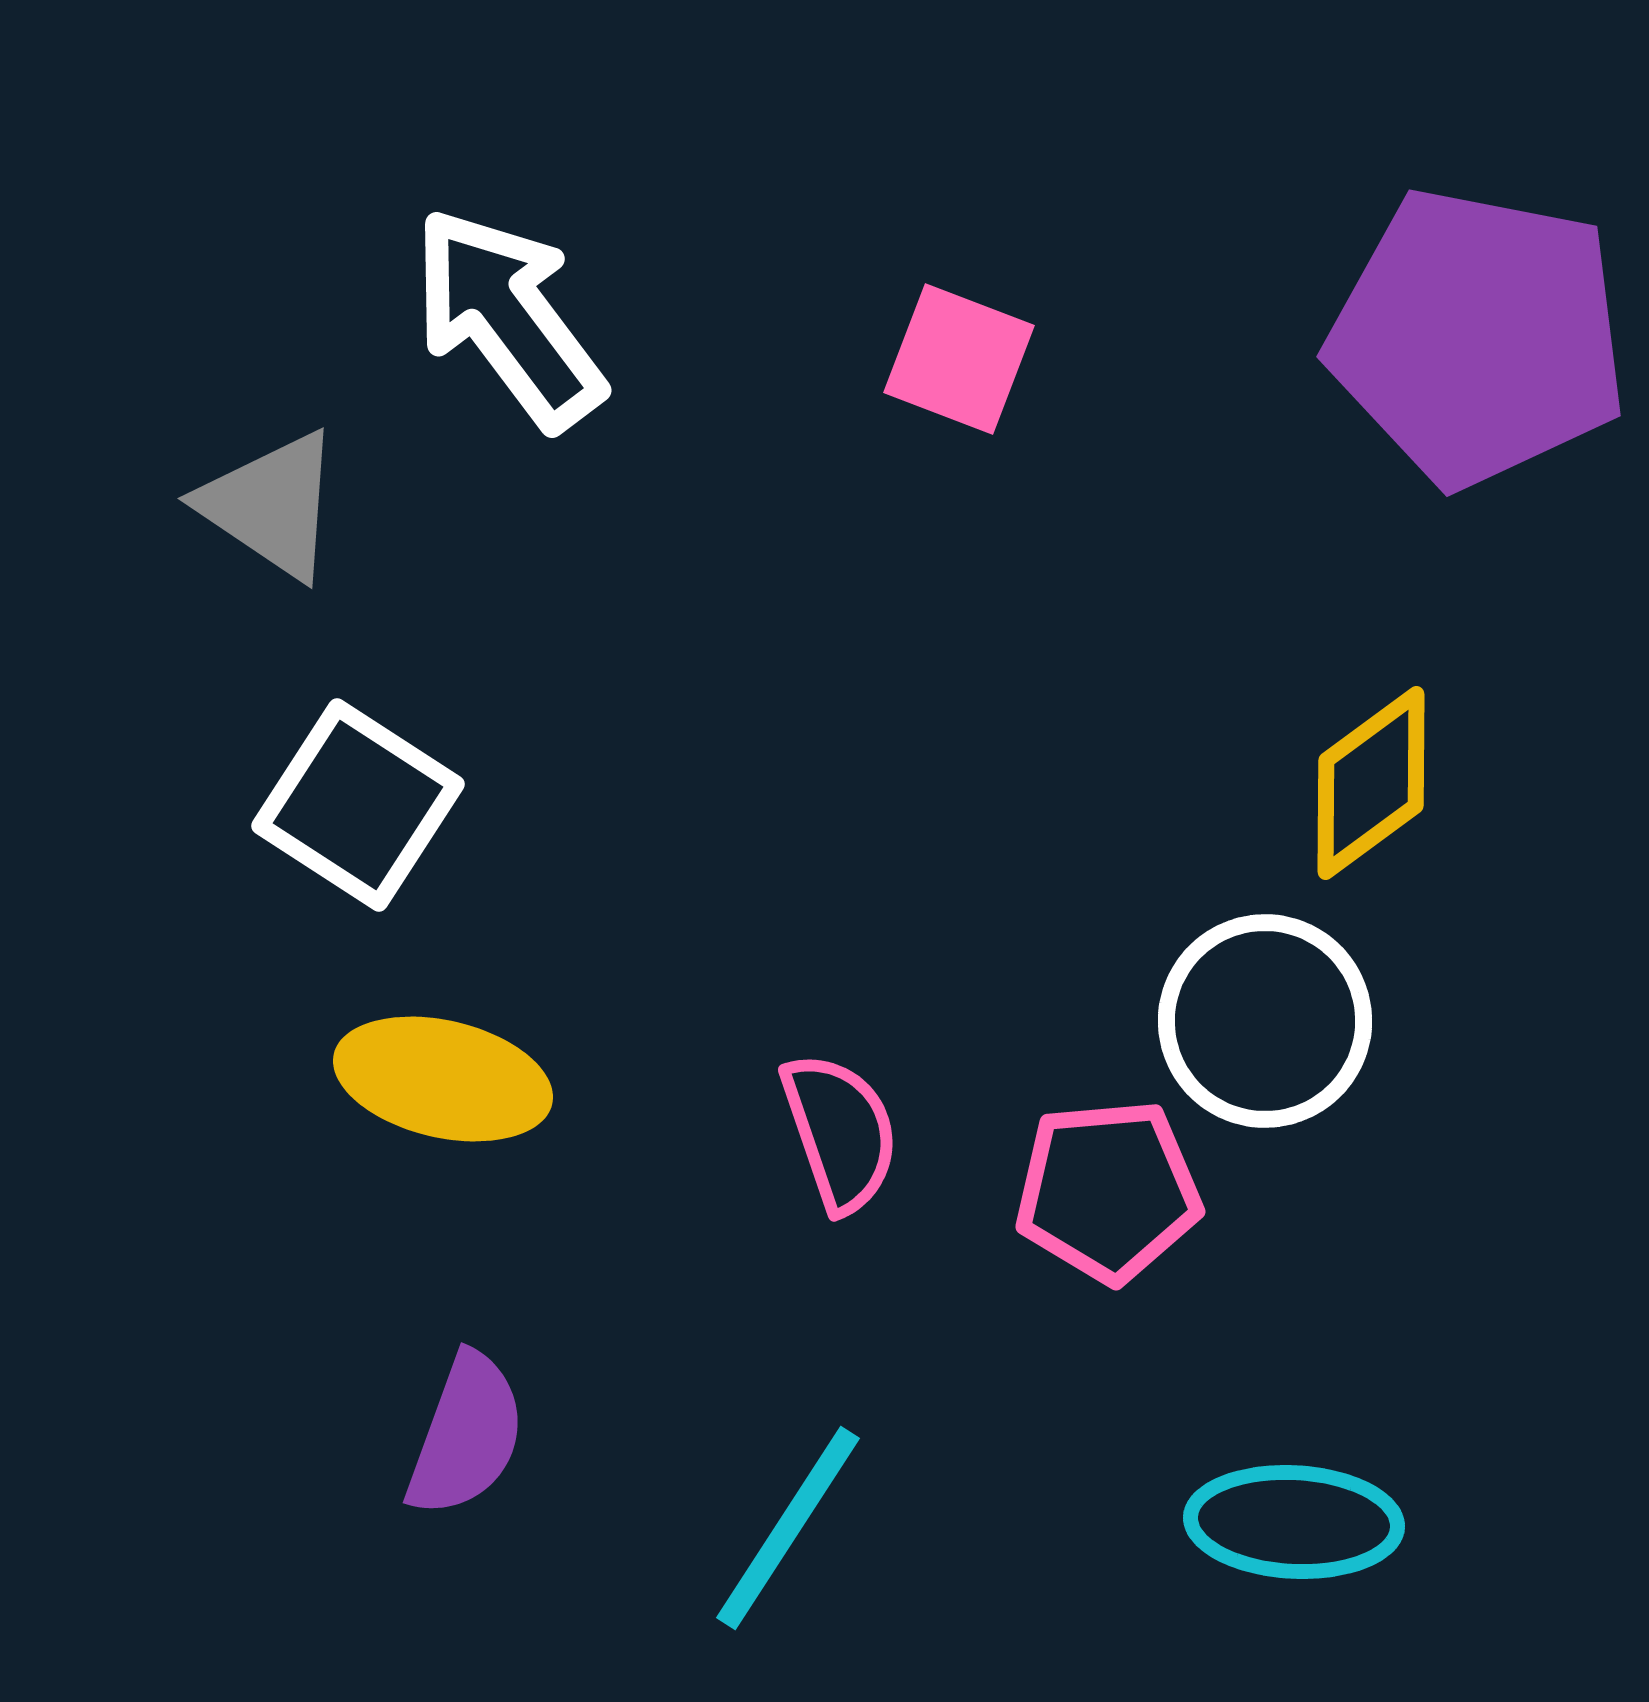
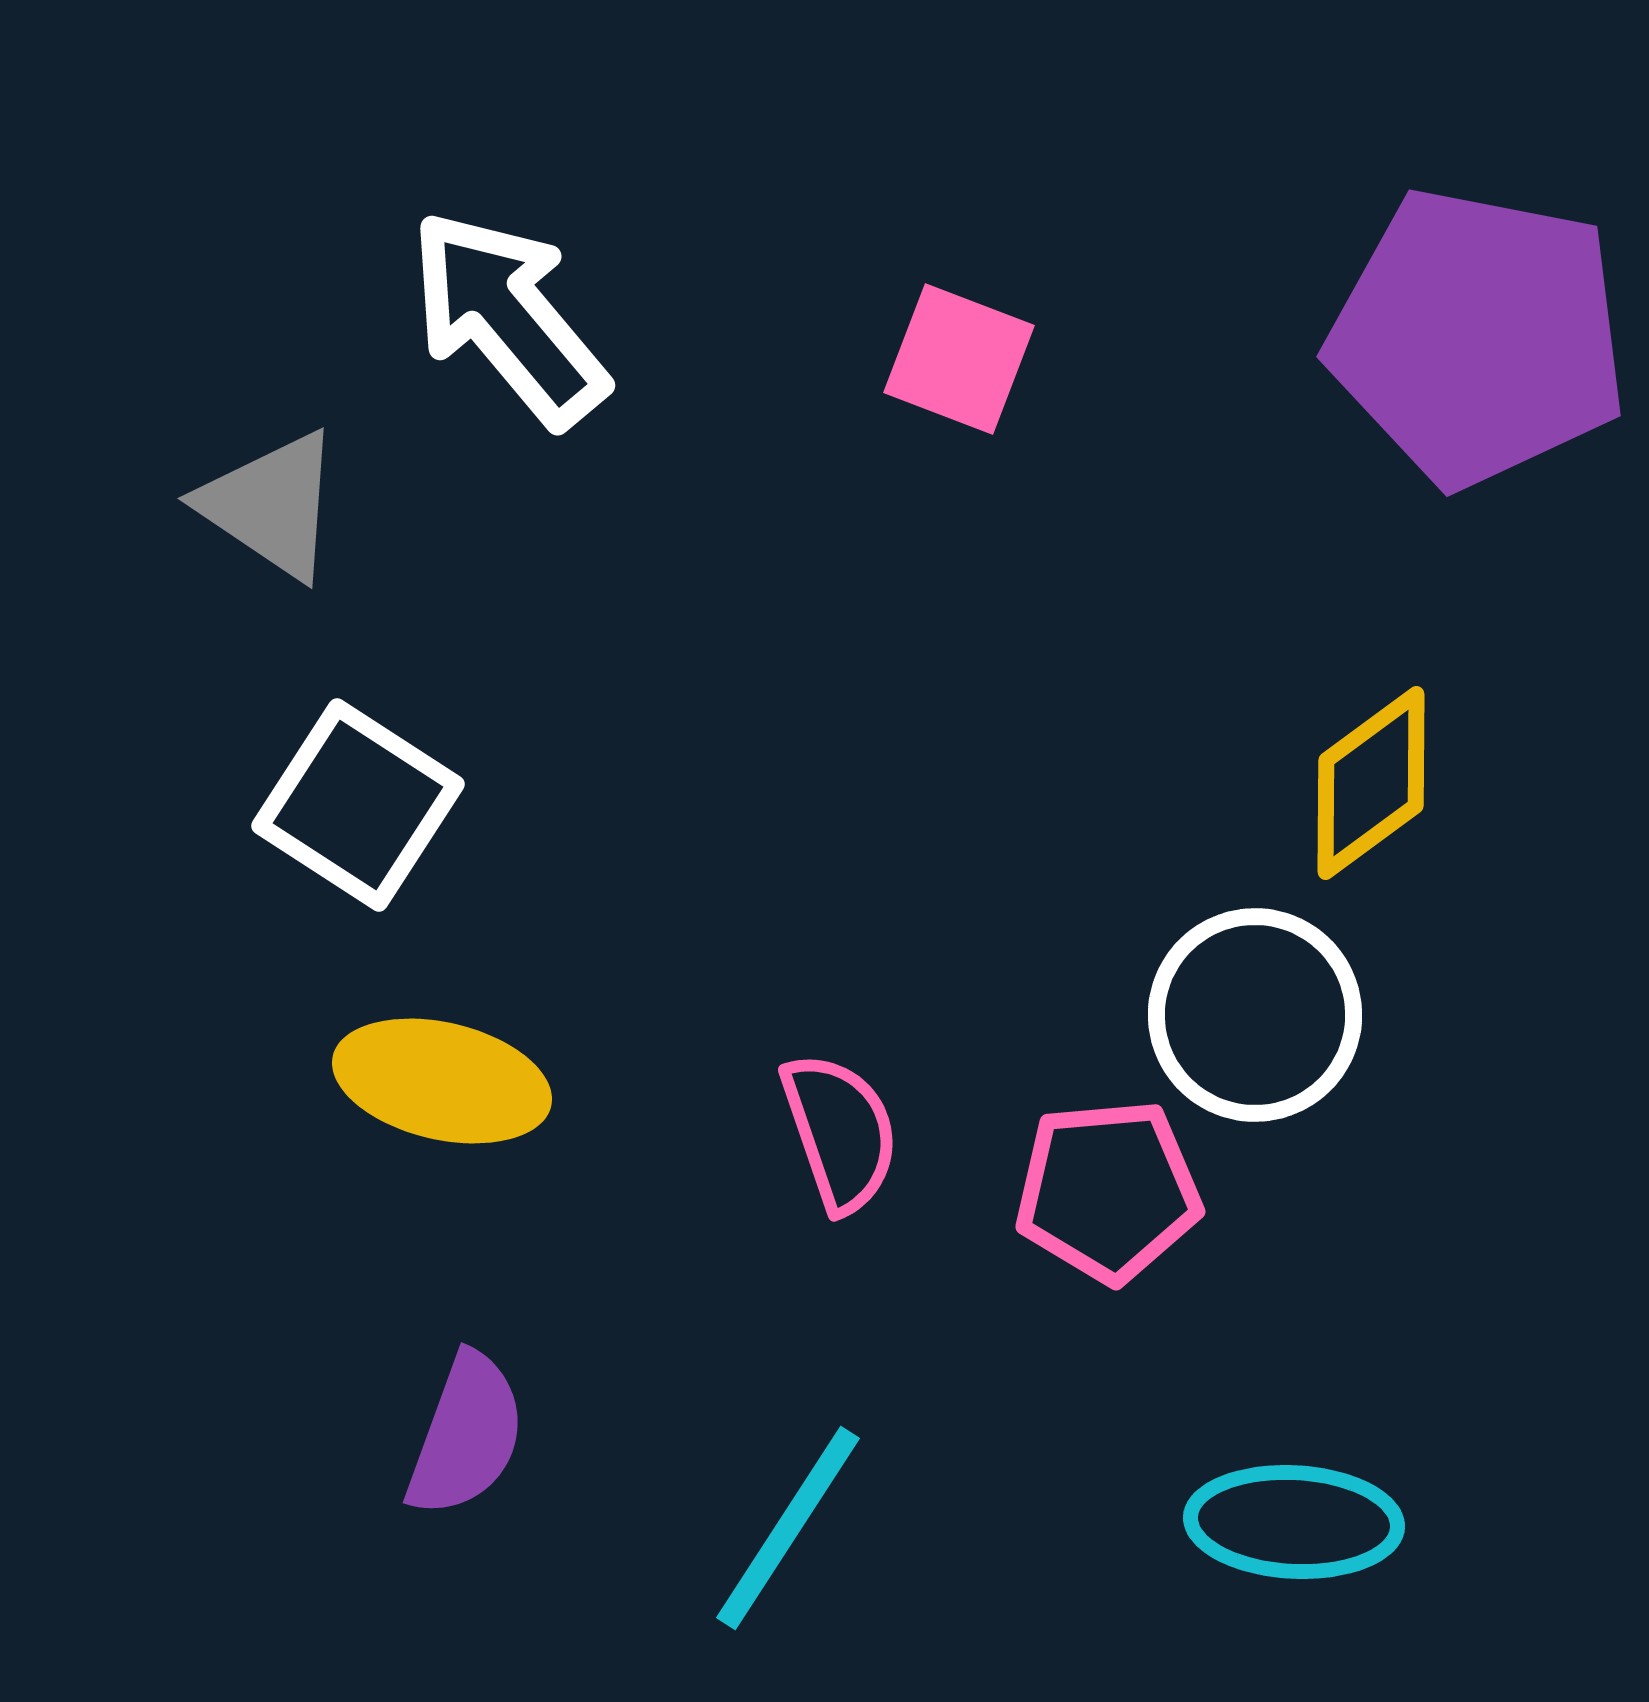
white arrow: rotated 3 degrees counterclockwise
white circle: moved 10 px left, 6 px up
yellow ellipse: moved 1 px left, 2 px down
